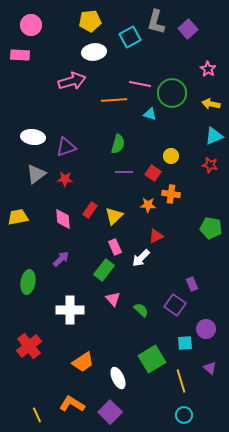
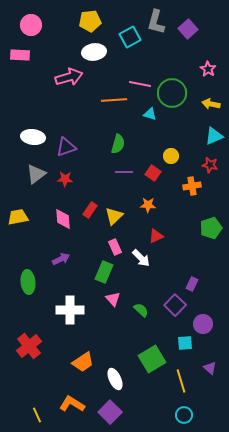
pink arrow at (72, 81): moved 3 px left, 4 px up
orange cross at (171, 194): moved 21 px right, 8 px up; rotated 18 degrees counterclockwise
green pentagon at (211, 228): rotated 30 degrees counterclockwise
white arrow at (141, 258): rotated 90 degrees counterclockwise
purple arrow at (61, 259): rotated 18 degrees clockwise
green rectangle at (104, 270): moved 2 px down; rotated 15 degrees counterclockwise
green ellipse at (28, 282): rotated 15 degrees counterclockwise
purple rectangle at (192, 284): rotated 48 degrees clockwise
purple square at (175, 305): rotated 10 degrees clockwise
purple circle at (206, 329): moved 3 px left, 5 px up
white ellipse at (118, 378): moved 3 px left, 1 px down
